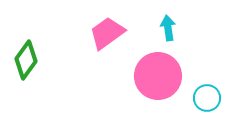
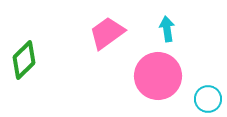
cyan arrow: moved 1 px left, 1 px down
green diamond: moved 2 px left; rotated 9 degrees clockwise
cyan circle: moved 1 px right, 1 px down
